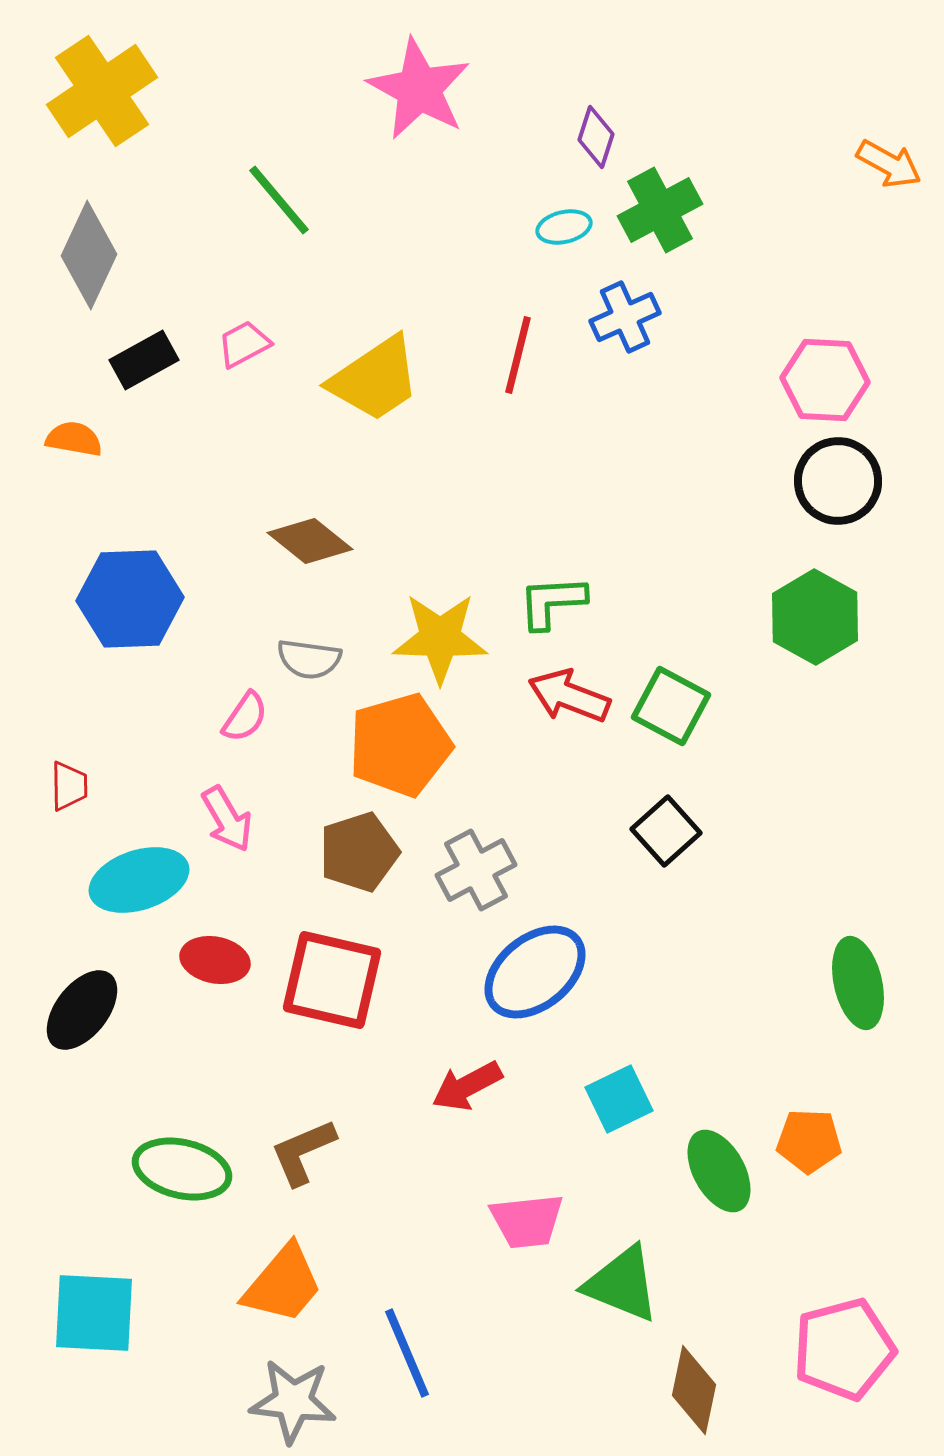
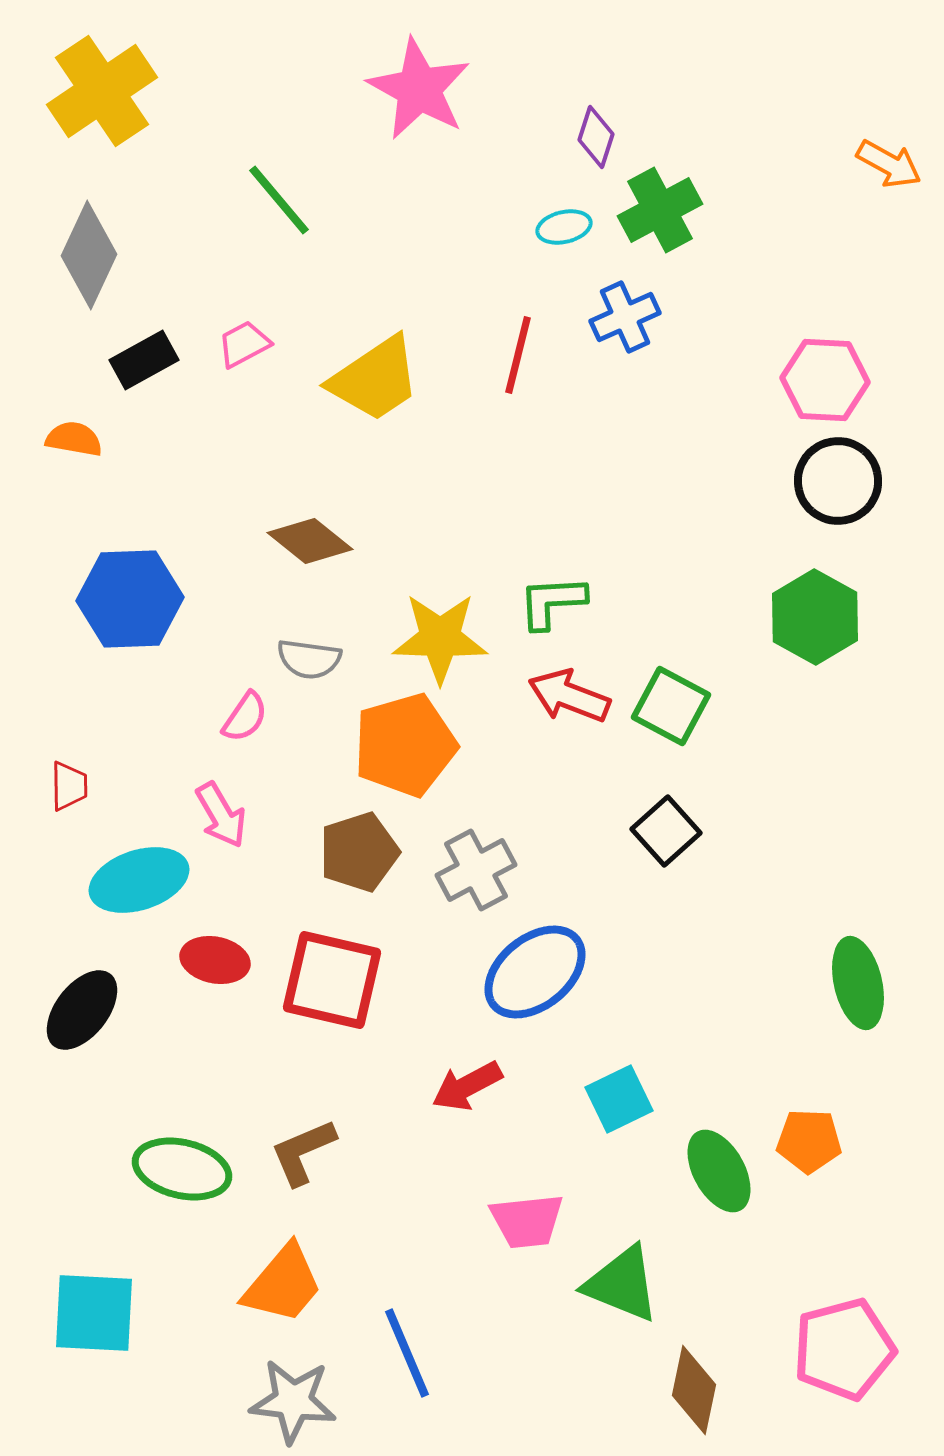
orange pentagon at (400, 745): moved 5 px right
pink arrow at (227, 819): moved 6 px left, 4 px up
